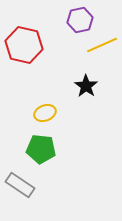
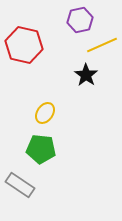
black star: moved 11 px up
yellow ellipse: rotated 35 degrees counterclockwise
